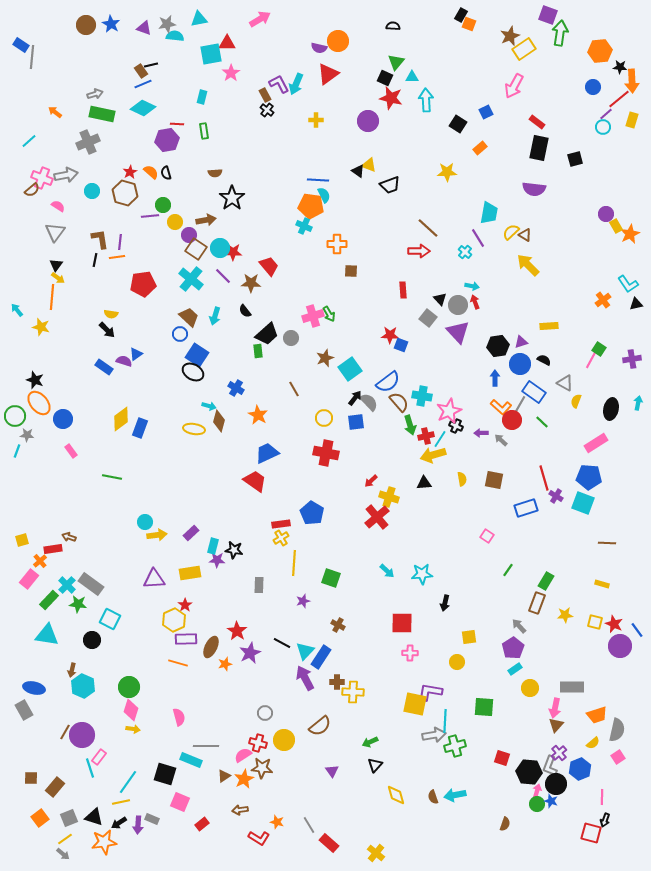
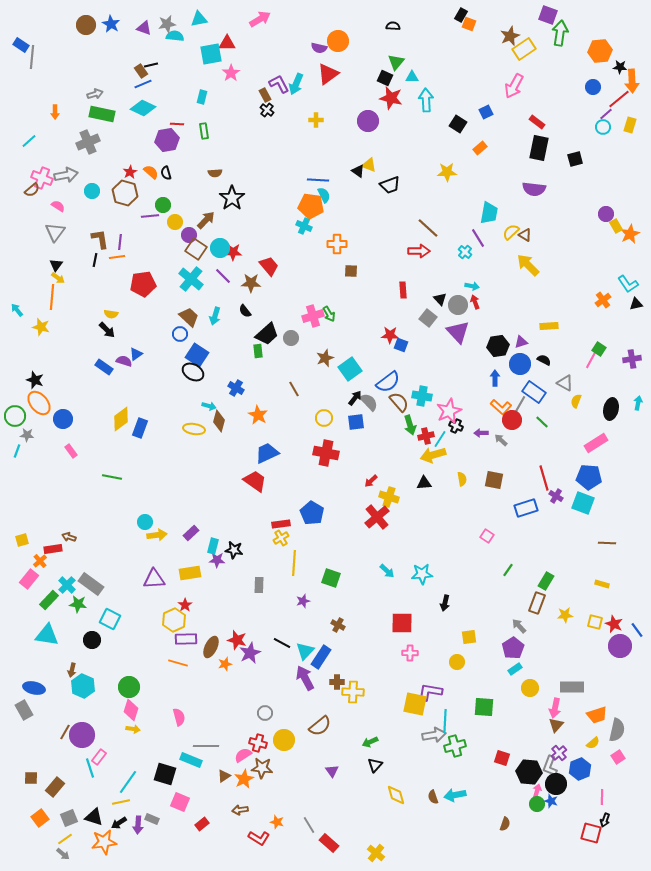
orange arrow at (55, 112): rotated 128 degrees counterclockwise
yellow rectangle at (632, 120): moved 2 px left, 5 px down
brown arrow at (206, 220): rotated 36 degrees counterclockwise
red star at (237, 631): moved 9 px down; rotated 18 degrees counterclockwise
